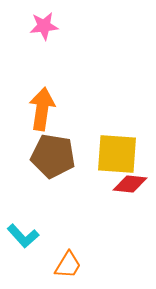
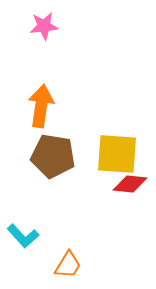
orange arrow: moved 1 px left, 3 px up
